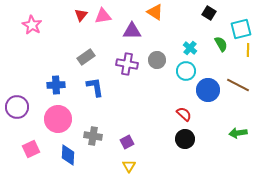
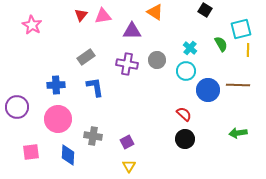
black square: moved 4 px left, 3 px up
brown line: rotated 25 degrees counterclockwise
pink square: moved 3 px down; rotated 18 degrees clockwise
